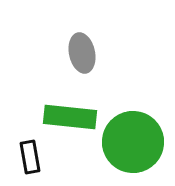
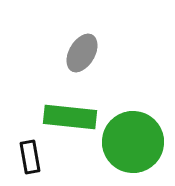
gray ellipse: rotated 42 degrees clockwise
